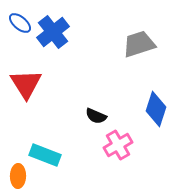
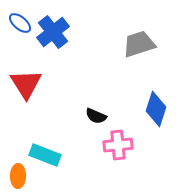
pink cross: rotated 24 degrees clockwise
